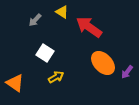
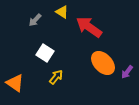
yellow arrow: rotated 21 degrees counterclockwise
